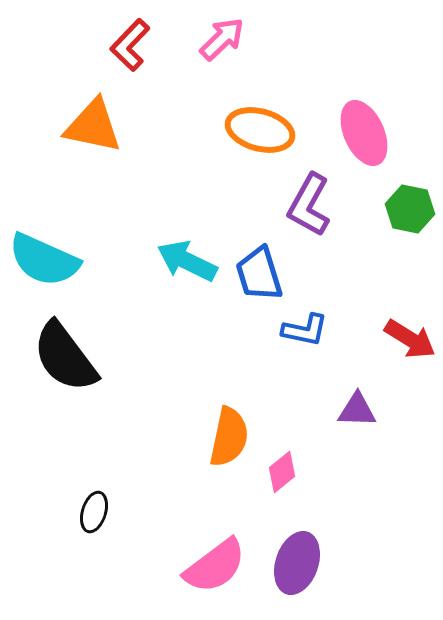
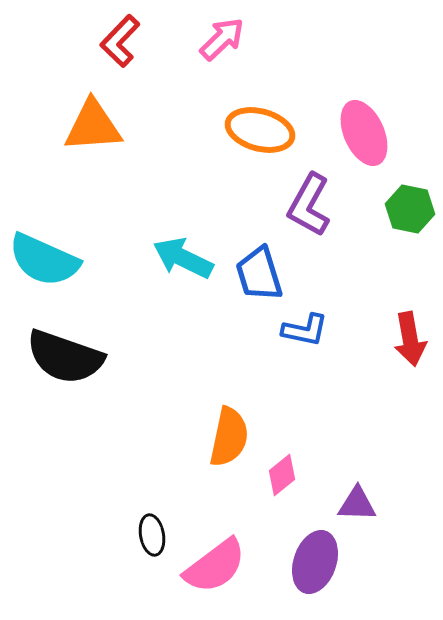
red L-shape: moved 10 px left, 4 px up
orange triangle: rotated 16 degrees counterclockwise
cyan arrow: moved 4 px left, 3 px up
red arrow: rotated 48 degrees clockwise
black semicircle: rotated 34 degrees counterclockwise
purple triangle: moved 94 px down
pink diamond: moved 3 px down
black ellipse: moved 58 px right, 23 px down; rotated 27 degrees counterclockwise
purple ellipse: moved 18 px right, 1 px up
